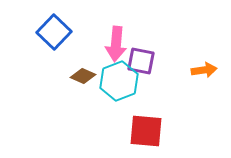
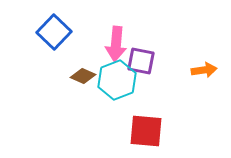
cyan hexagon: moved 2 px left, 1 px up
